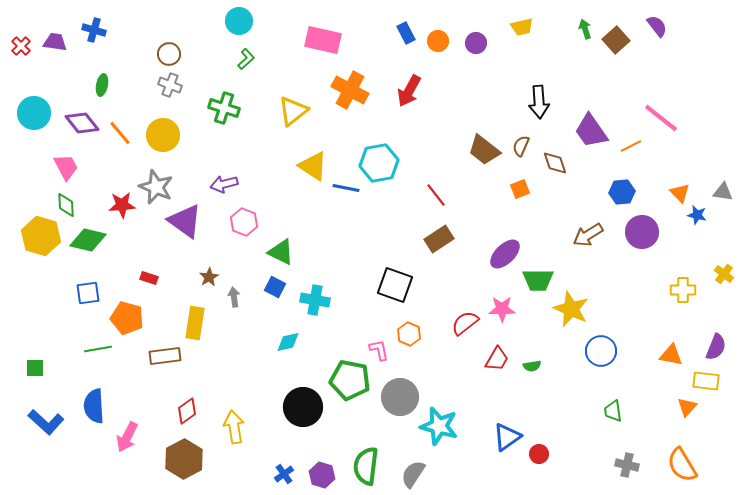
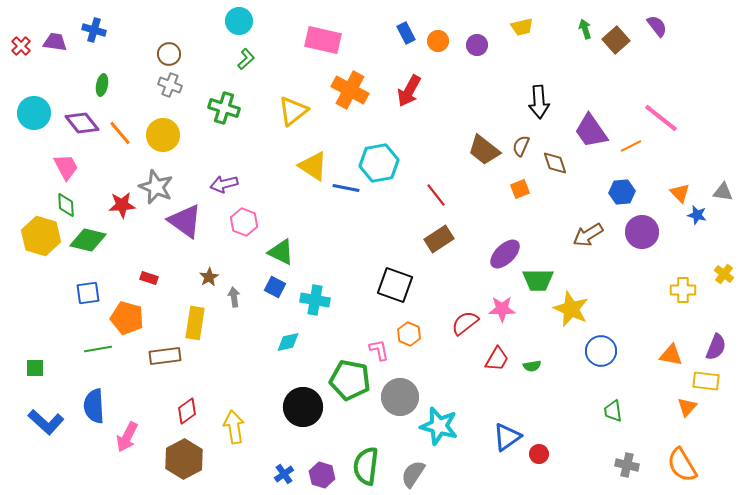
purple circle at (476, 43): moved 1 px right, 2 px down
